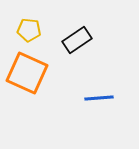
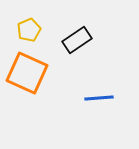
yellow pentagon: rotated 30 degrees counterclockwise
